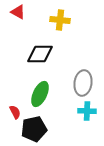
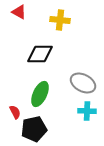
red triangle: moved 1 px right
gray ellipse: rotated 70 degrees counterclockwise
